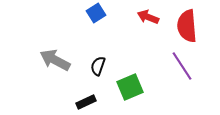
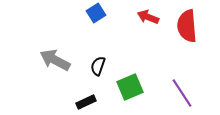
purple line: moved 27 px down
